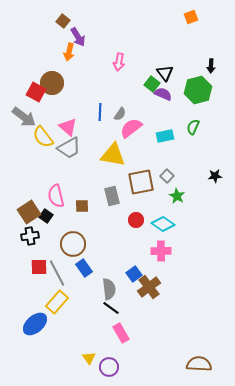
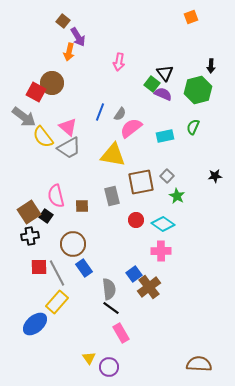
blue line at (100, 112): rotated 18 degrees clockwise
